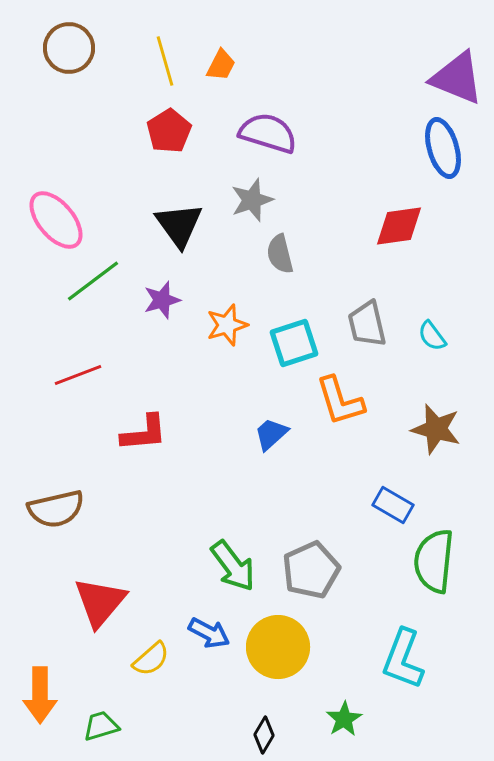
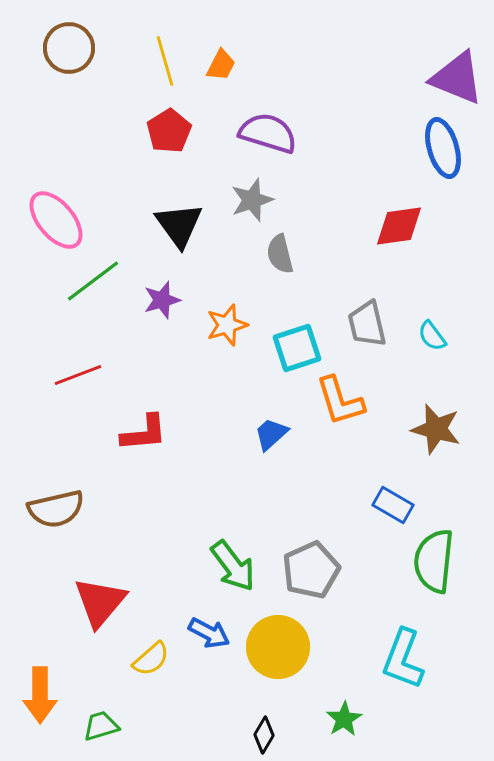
cyan square: moved 3 px right, 5 px down
